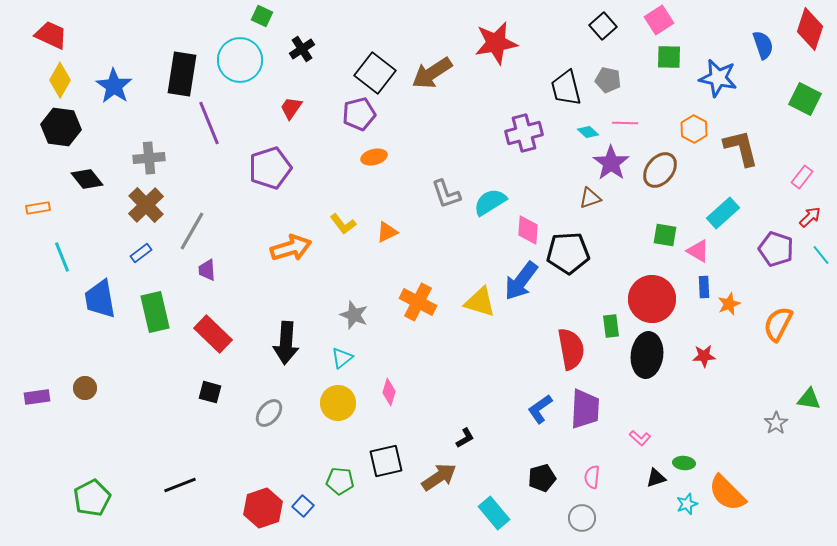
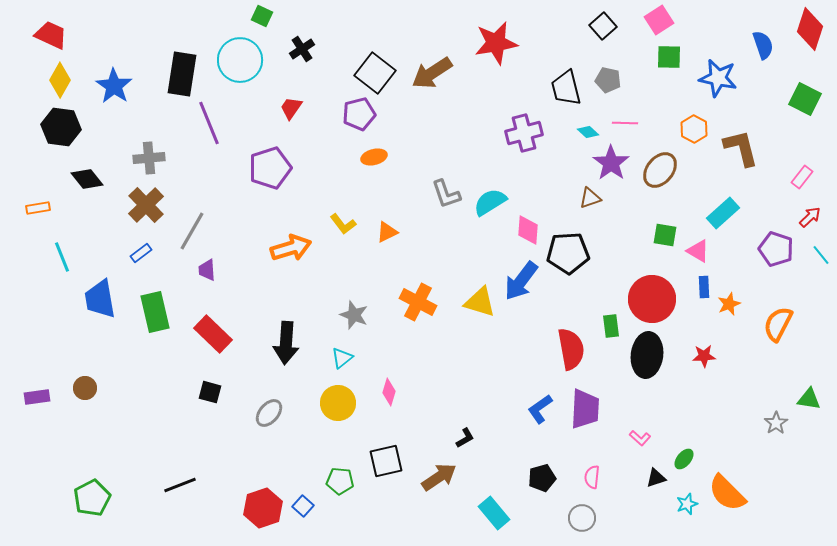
green ellipse at (684, 463): moved 4 px up; rotated 55 degrees counterclockwise
